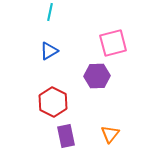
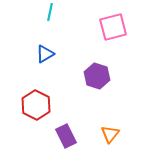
pink square: moved 16 px up
blue triangle: moved 4 px left, 3 px down
purple hexagon: rotated 20 degrees clockwise
red hexagon: moved 17 px left, 3 px down
purple rectangle: rotated 15 degrees counterclockwise
